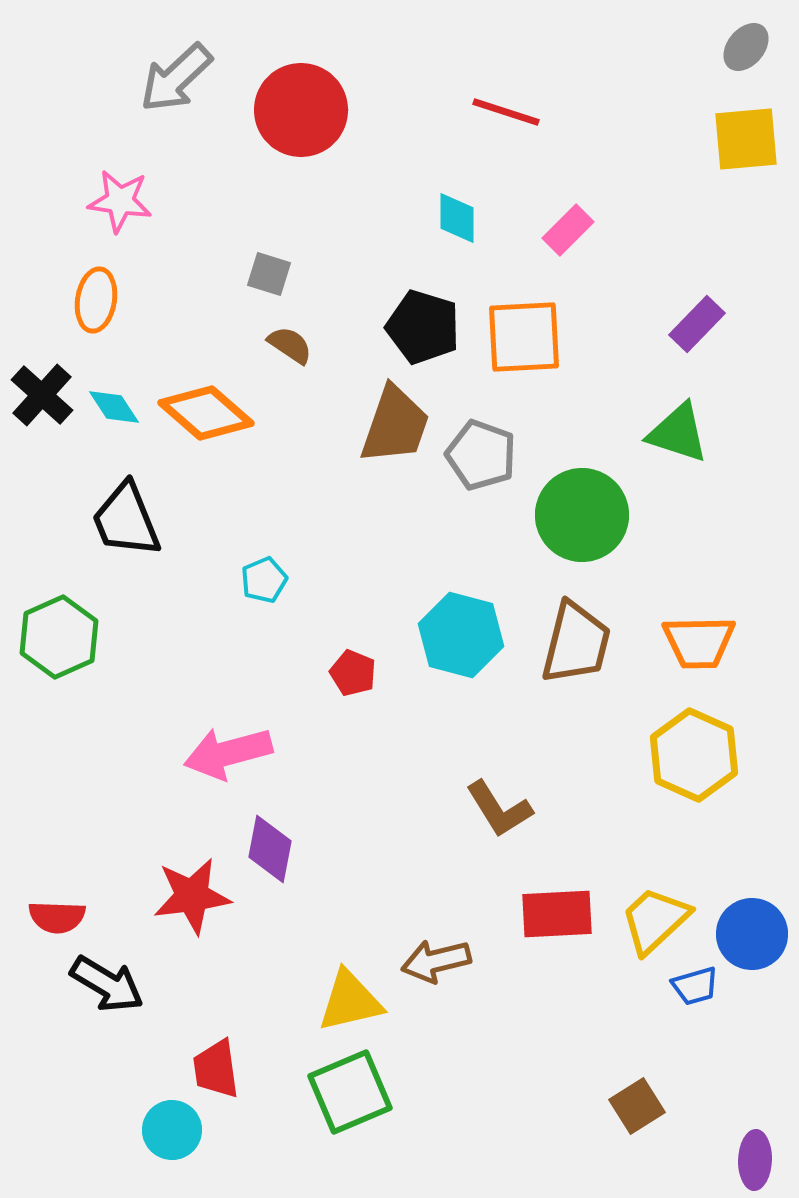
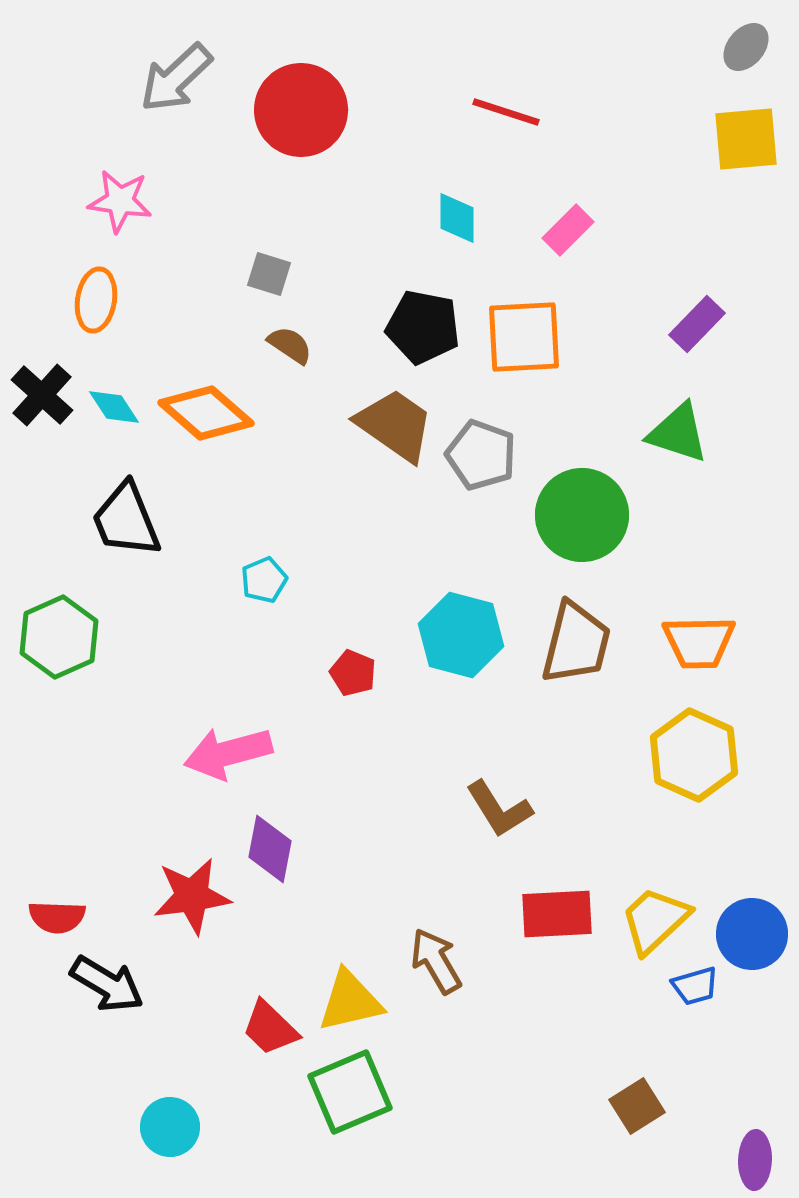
black pentagon at (423, 327): rotated 6 degrees counterclockwise
brown trapezoid at (395, 425): rotated 74 degrees counterclockwise
brown arrow at (436, 961): rotated 74 degrees clockwise
red trapezoid at (216, 1069): moved 54 px right, 41 px up; rotated 38 degrees counterclockwise
cyan circle at (172, 1130): moved 2 px left, 3 px up
